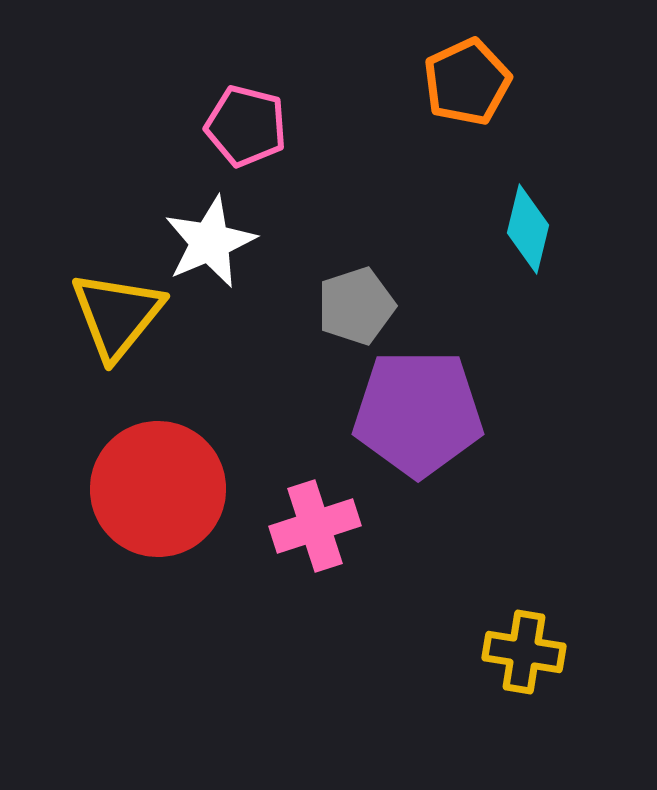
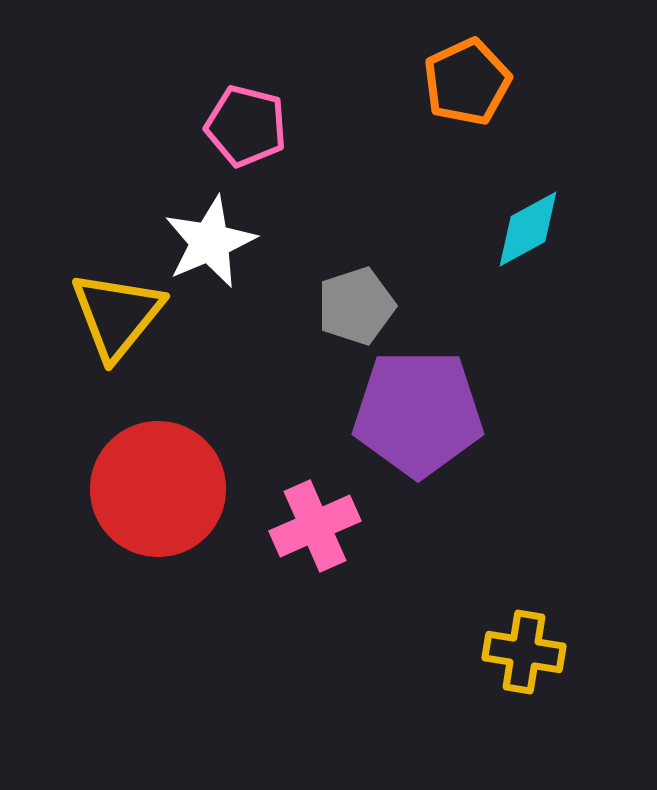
cyan diamond: rotated 48 degrees clockwise
pink cross: rotated 6 degrees counterclockwise
